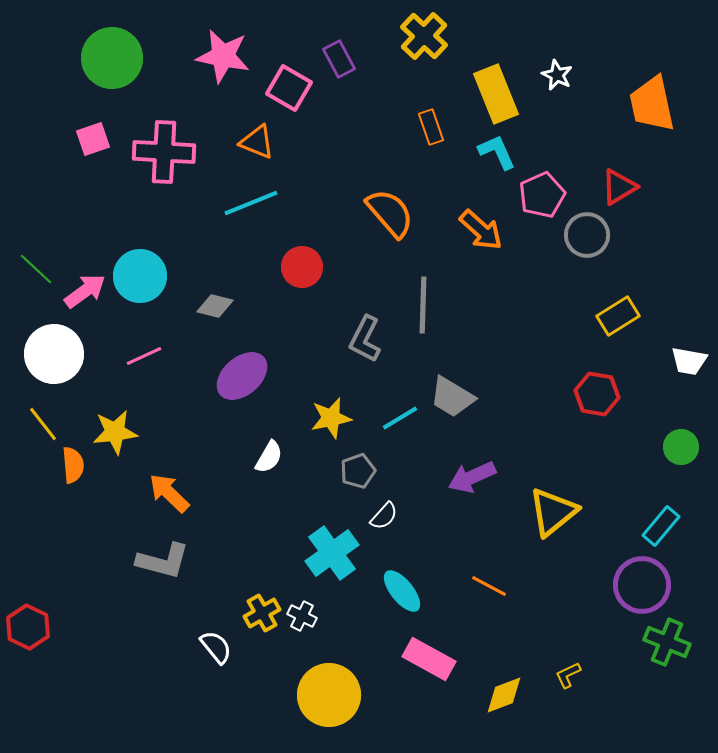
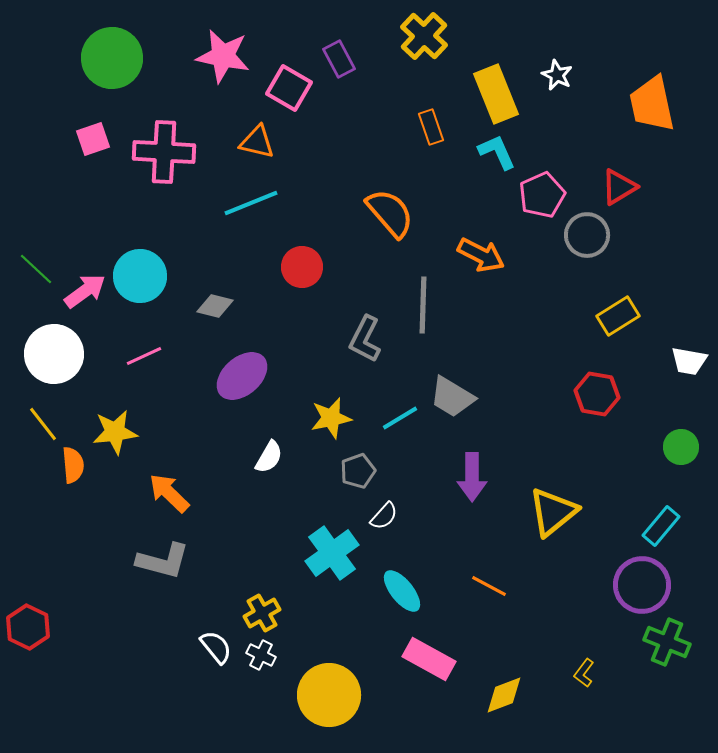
orange triangle at (257, 142): rotated 9 degrees counterclockwise
orange arrow at (481, 230): moved 25 px down; rotated 15 degrees counterclockwise
purple arrow at (472, 477): rotated 66 degrees counterclockwise
white cross at (302, 616): moved 41 px left, 39 px down
yellow L-shape at (568, 675): moved 16 px right, 2 px up; rotated 28 degrees counterclockwise
